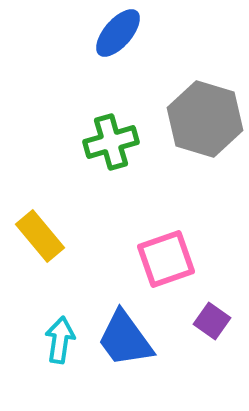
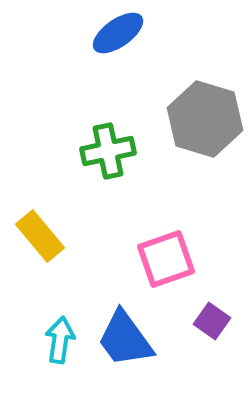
blue ellipse: rotated 14 degrees clockwise
green cross: moved 3 px left, 9 px down; rotated 4 degrees clockwise
